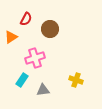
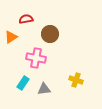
red semicircle: rotated 128 degrees counterclockwise
brown circle: moved 5 px down
pink cross: moved 1 px right; rotated 30 degrees clockwise
cyan rectangle: moved 1 px right, 3 px down
gray triangle: moved 1 px right, 1 px up
